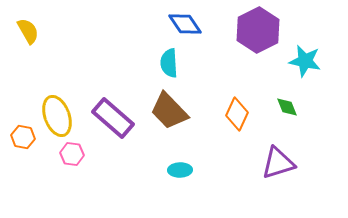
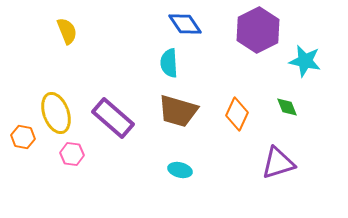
yellow semicircle: moved 39 px right; rotated 8 degrees clockwise
brown trapezoid: moved 9 px right; rotated 30 degrees counterclockwise
yellow ellipse: moved 1 px left, 3 px up
cyan ellipse: rotated 15 degrees clockwise
